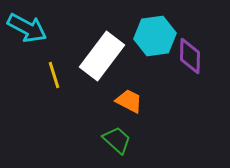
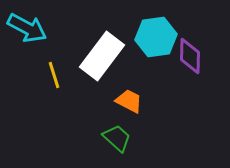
cyan hexagon: moved 1 px right, 1 px down
green trapezoid: moved 2 px up
